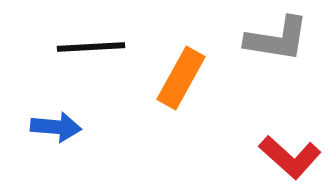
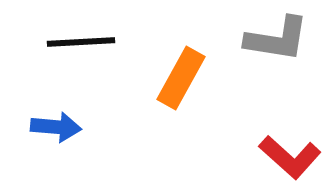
black line: moved 10 px left, 5 px up
